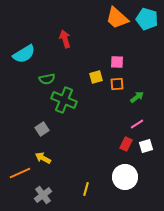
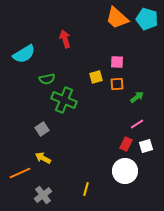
white circle: moved 6 px up
